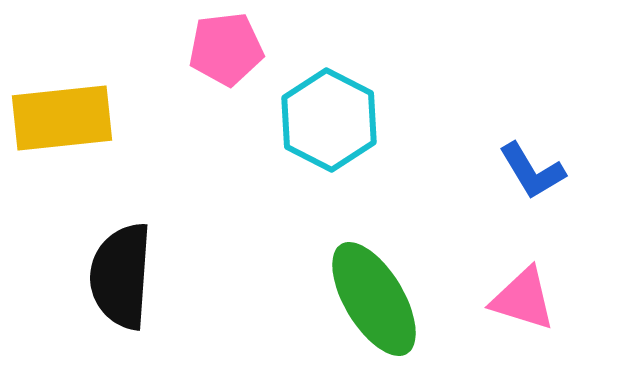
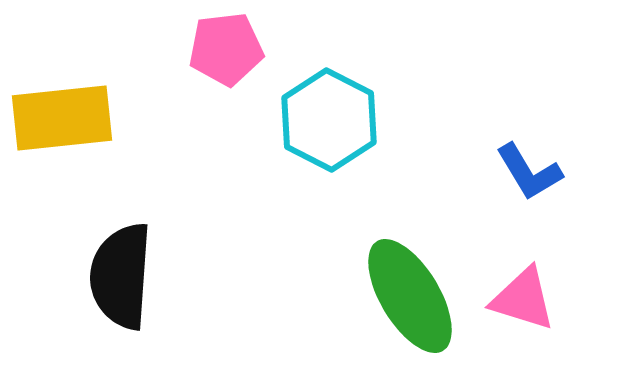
blue L-shape: moved 3 px left, 1 px down
green ellipse: moved 36 px right, 3 px up
